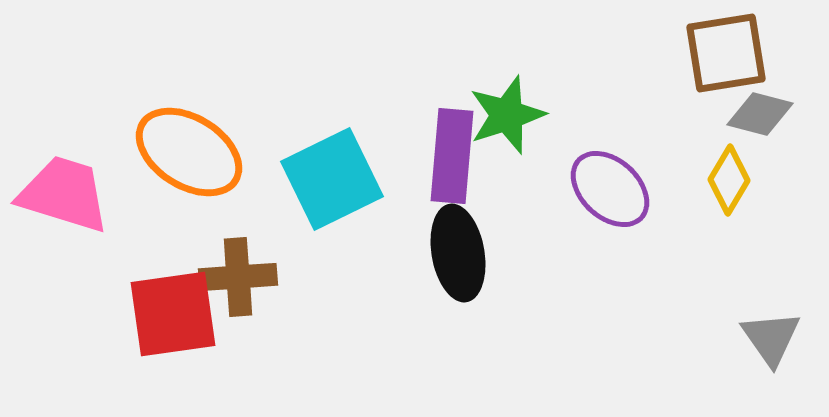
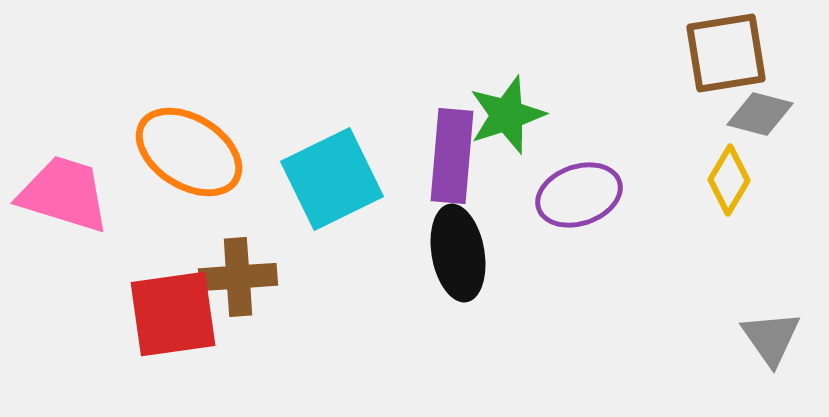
purple ellipse: moved 31 px left, 6 px down; rotated 62 degrees counterclockwise
